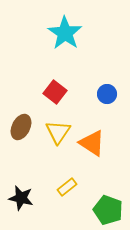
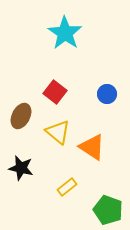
brown ellipse: moved 11 px up
yellow triangle: rotated 24 degrees counterclockwise
orange triangle: moved 4 px down
black star: moved 30 px up
